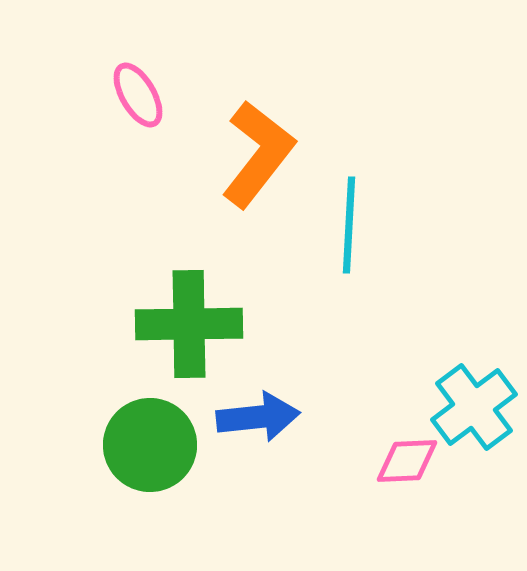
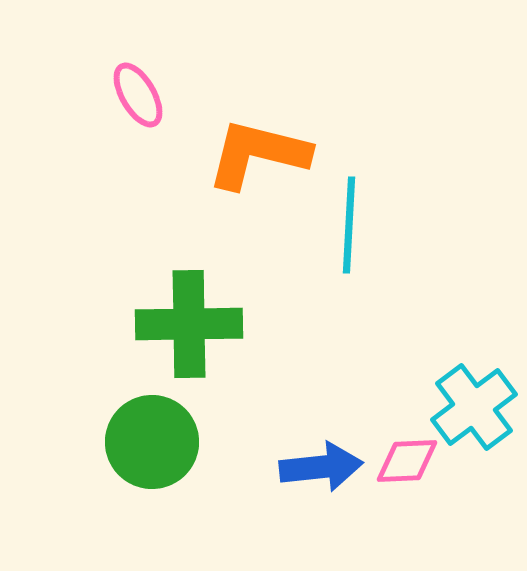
orange L-shape: rotated 114 degrees counterclockwise
blue arrow: moved 63 px right, 50 px down
green circle: moved 2 px right, 3 px up
